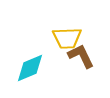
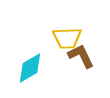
cyan diamond: rotated 8 degrees counterclockwise
